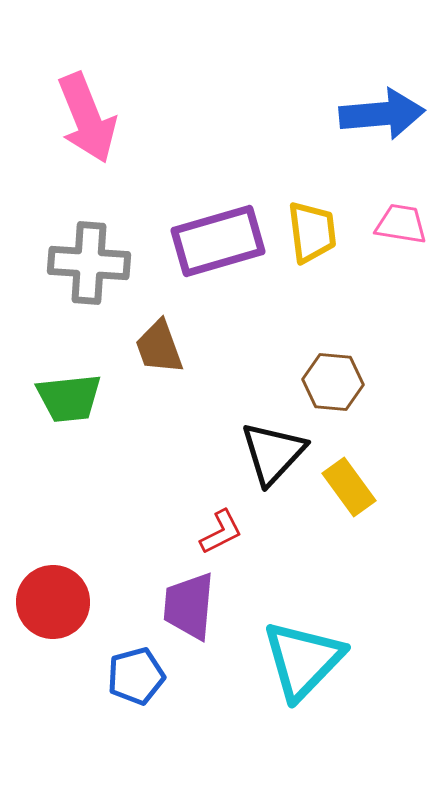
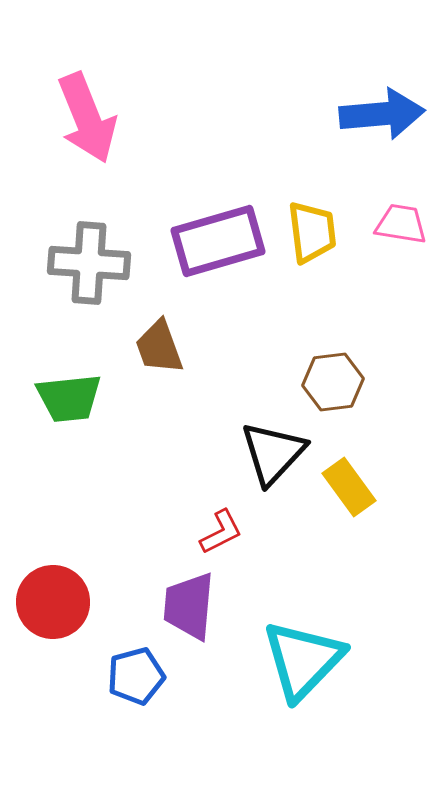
brown hexagon: rotated 12 degrees counterclockwise
